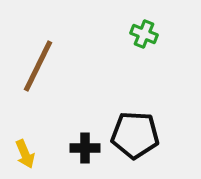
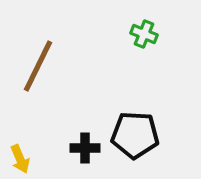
yellow arrow: moved 5 px left, 5 px down
